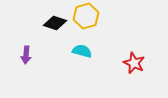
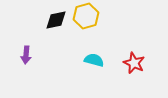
black diamond: moved 1 px right, 3 px up; rotated 30 degrees counterclockwise
cyan semicircle: moved 12 px right, 9 px down
